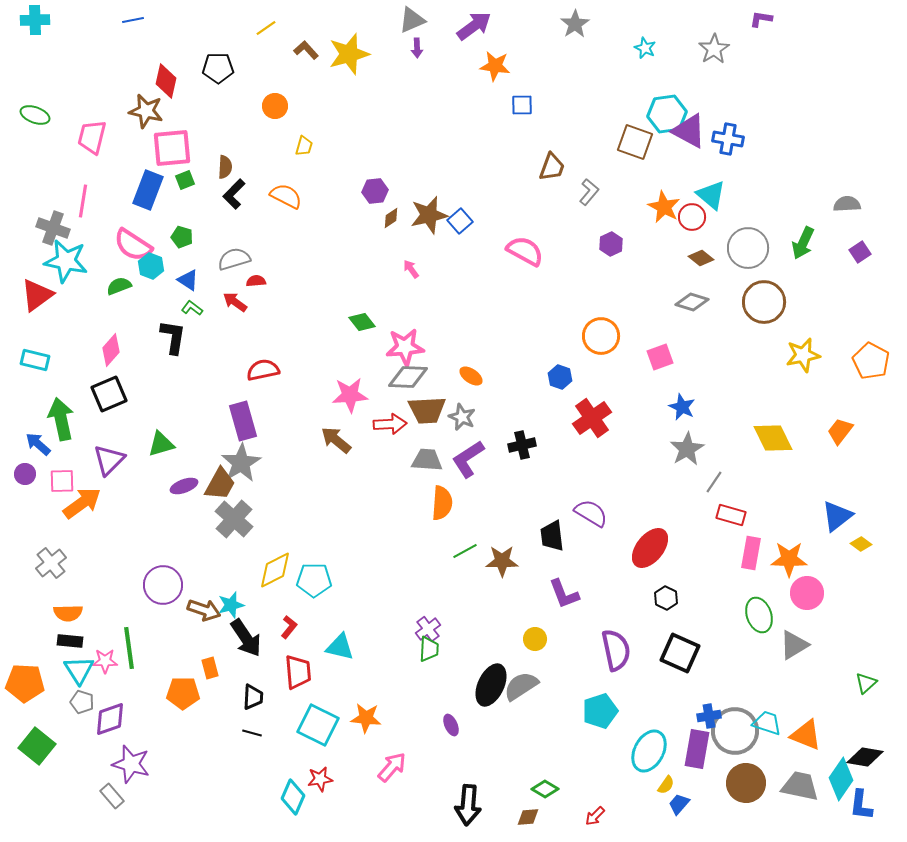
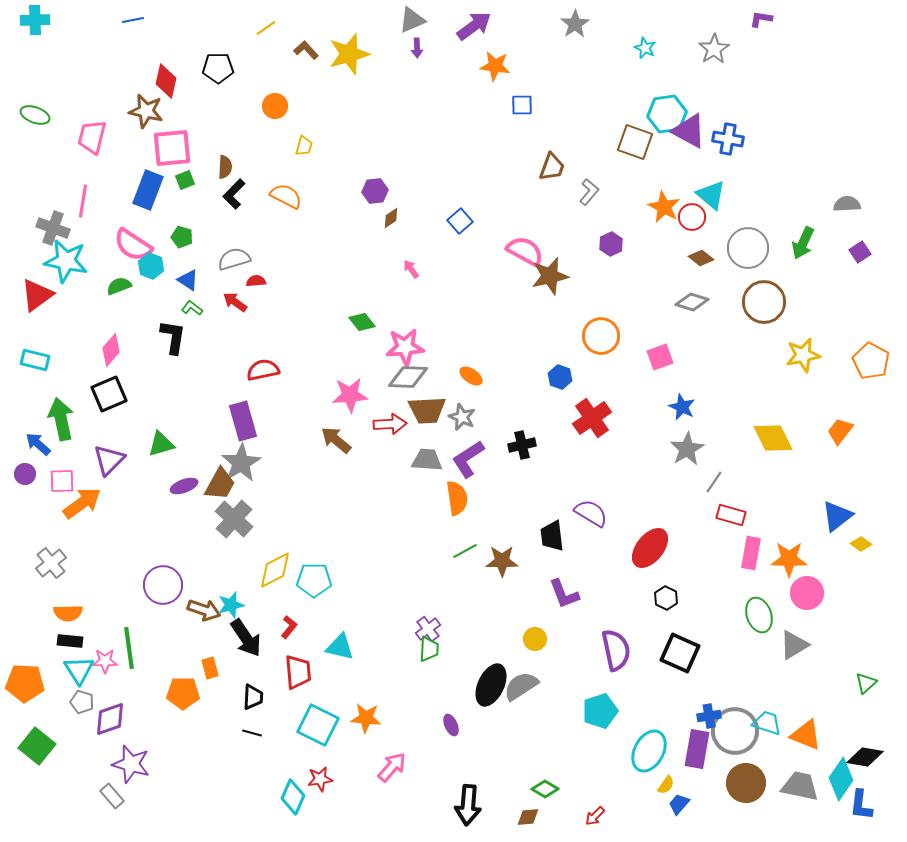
brown star at (429, 215): moved 121 px right, 61 px down
orange semicircle at (442, 503): moved 15 px right, 5 px up; rotated 12 degrees counterclockwise
